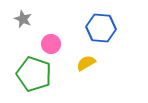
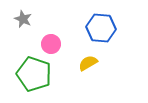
yellow semicircle: moved 2 px right
